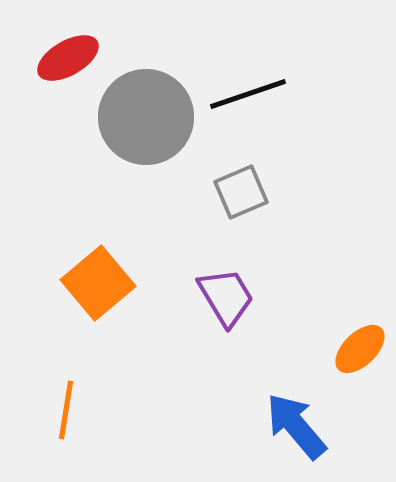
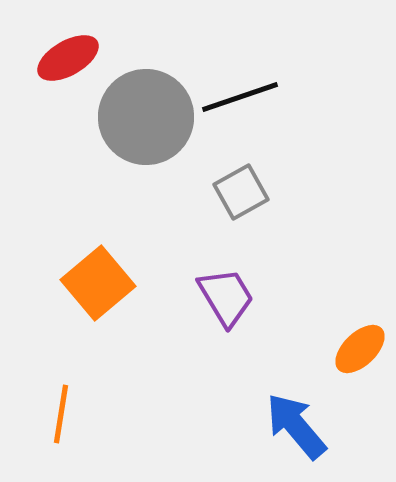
black line: moved 8 px left, 3 px down
gray square: rotated 6 degrees counterclockwise
orange line: moved 5 px left, 4 px down
